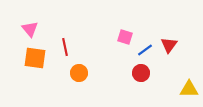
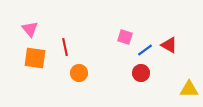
red triangle: rotated 36 degrees counterclockwise
